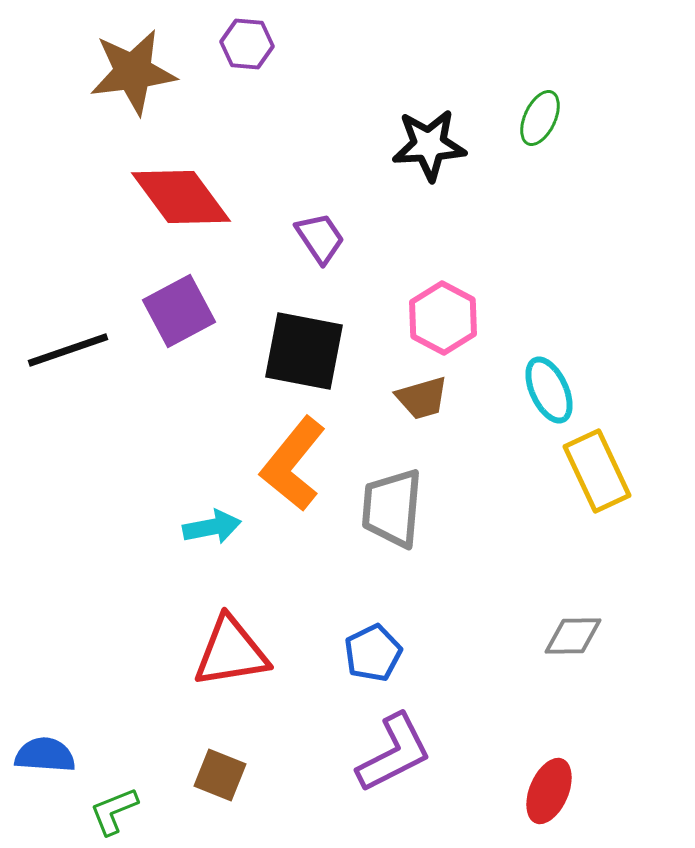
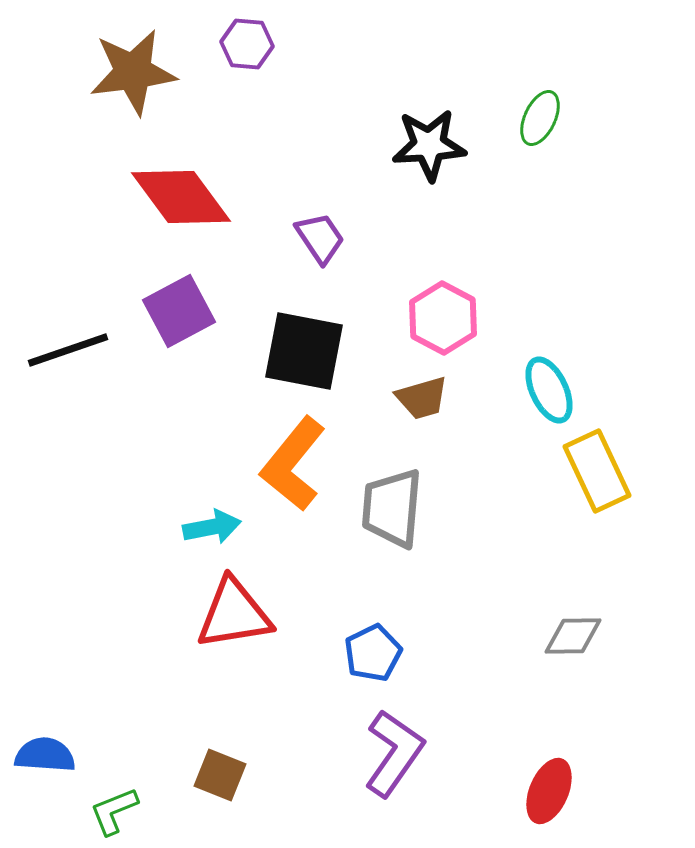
red triangle: moved 3 px right, 38 px up
purple L-shape: rotated 28 degrees counterclockwise
